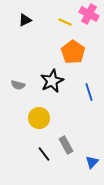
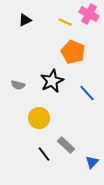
orange pentagon: rotated 10 degrees counterclockwise
blue line: moved 2 px left, 1 px down; rotated 24 degrees counterclockwise
gray rectangle: rotated 18 degrees counterclockwise
